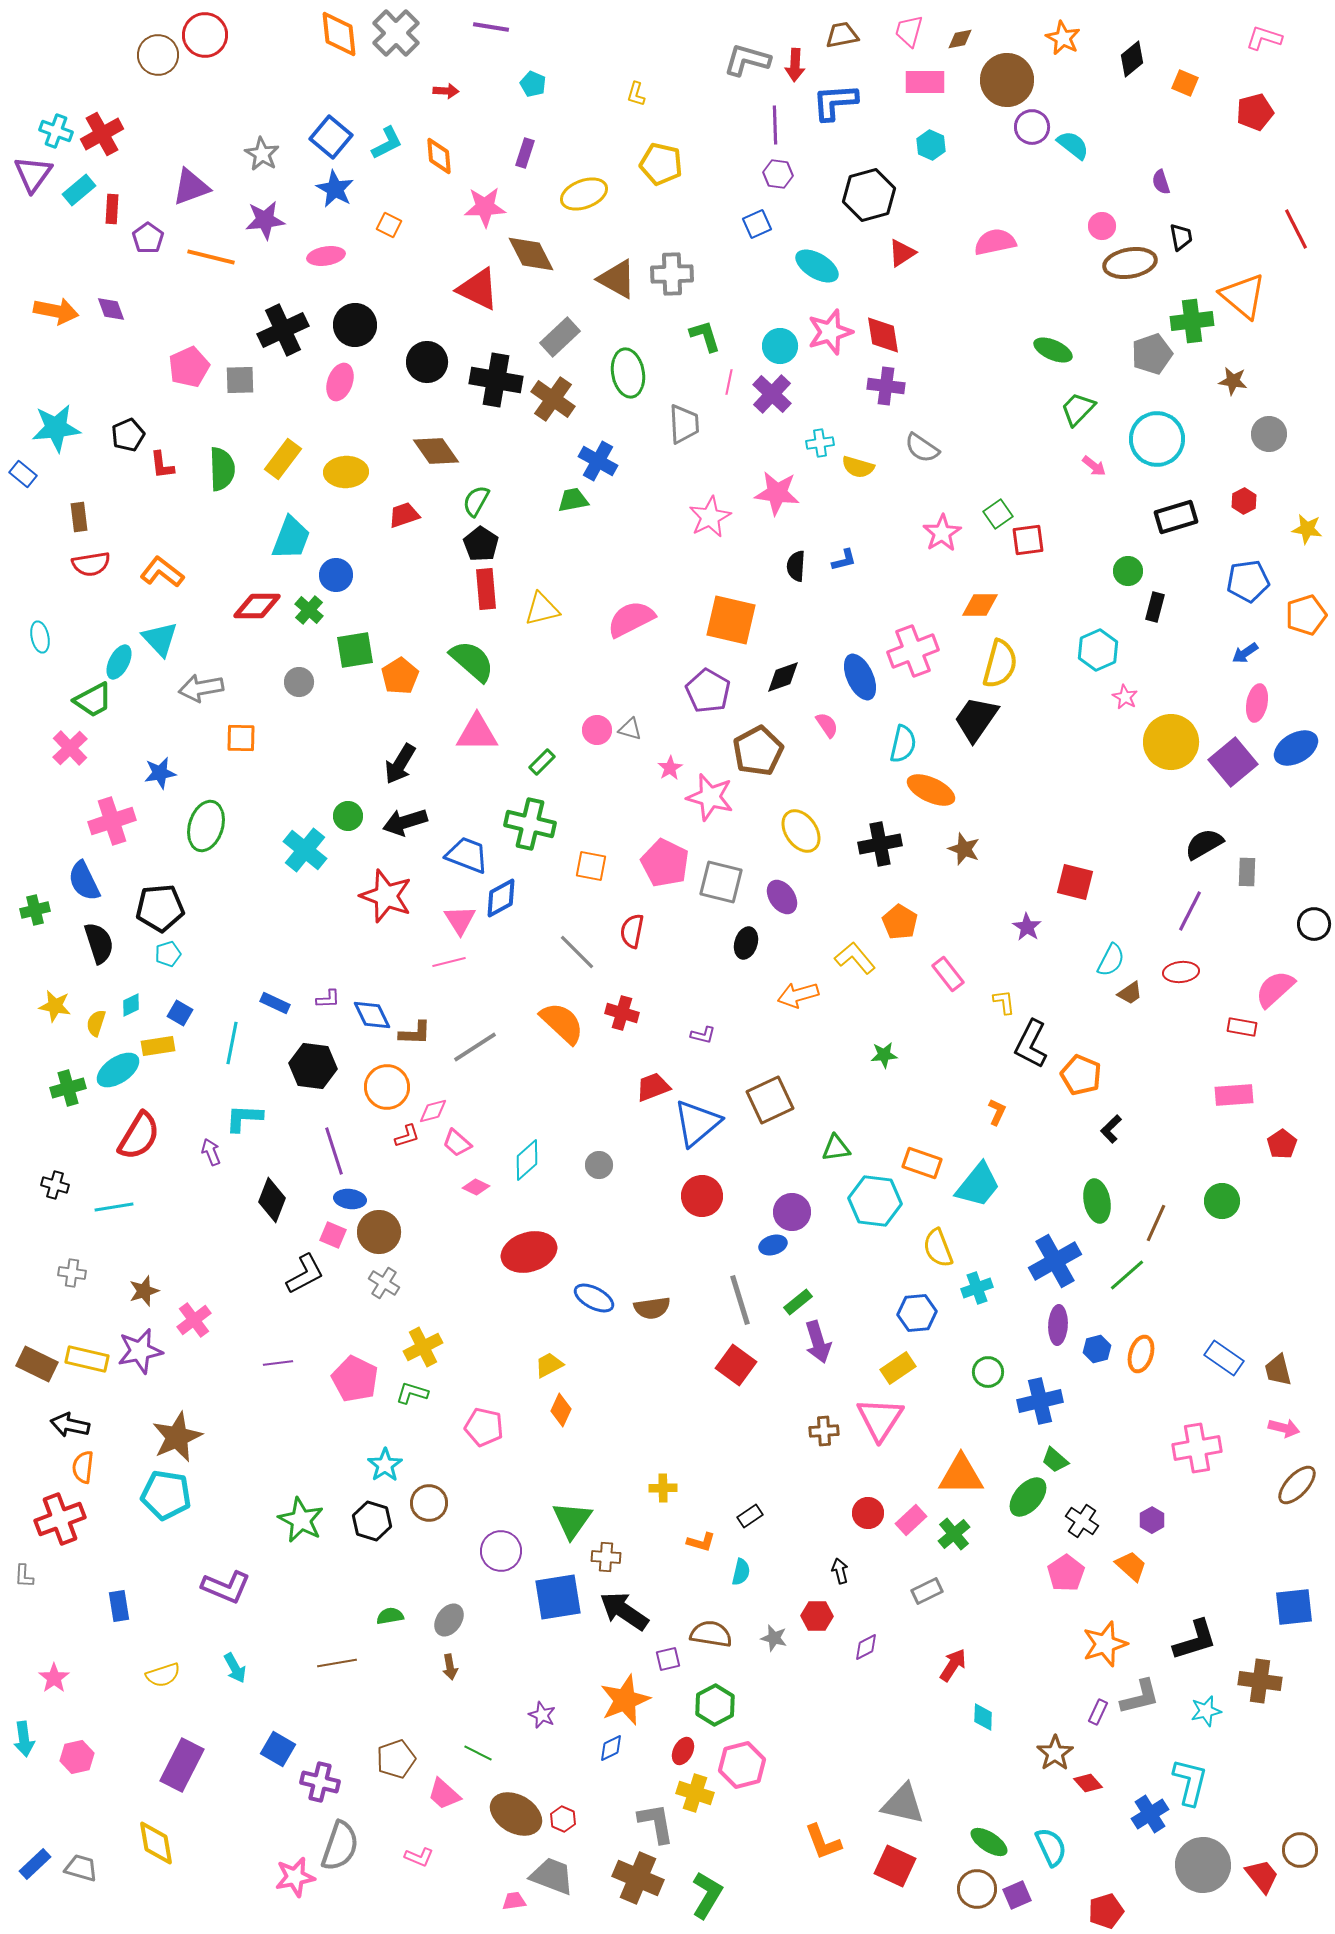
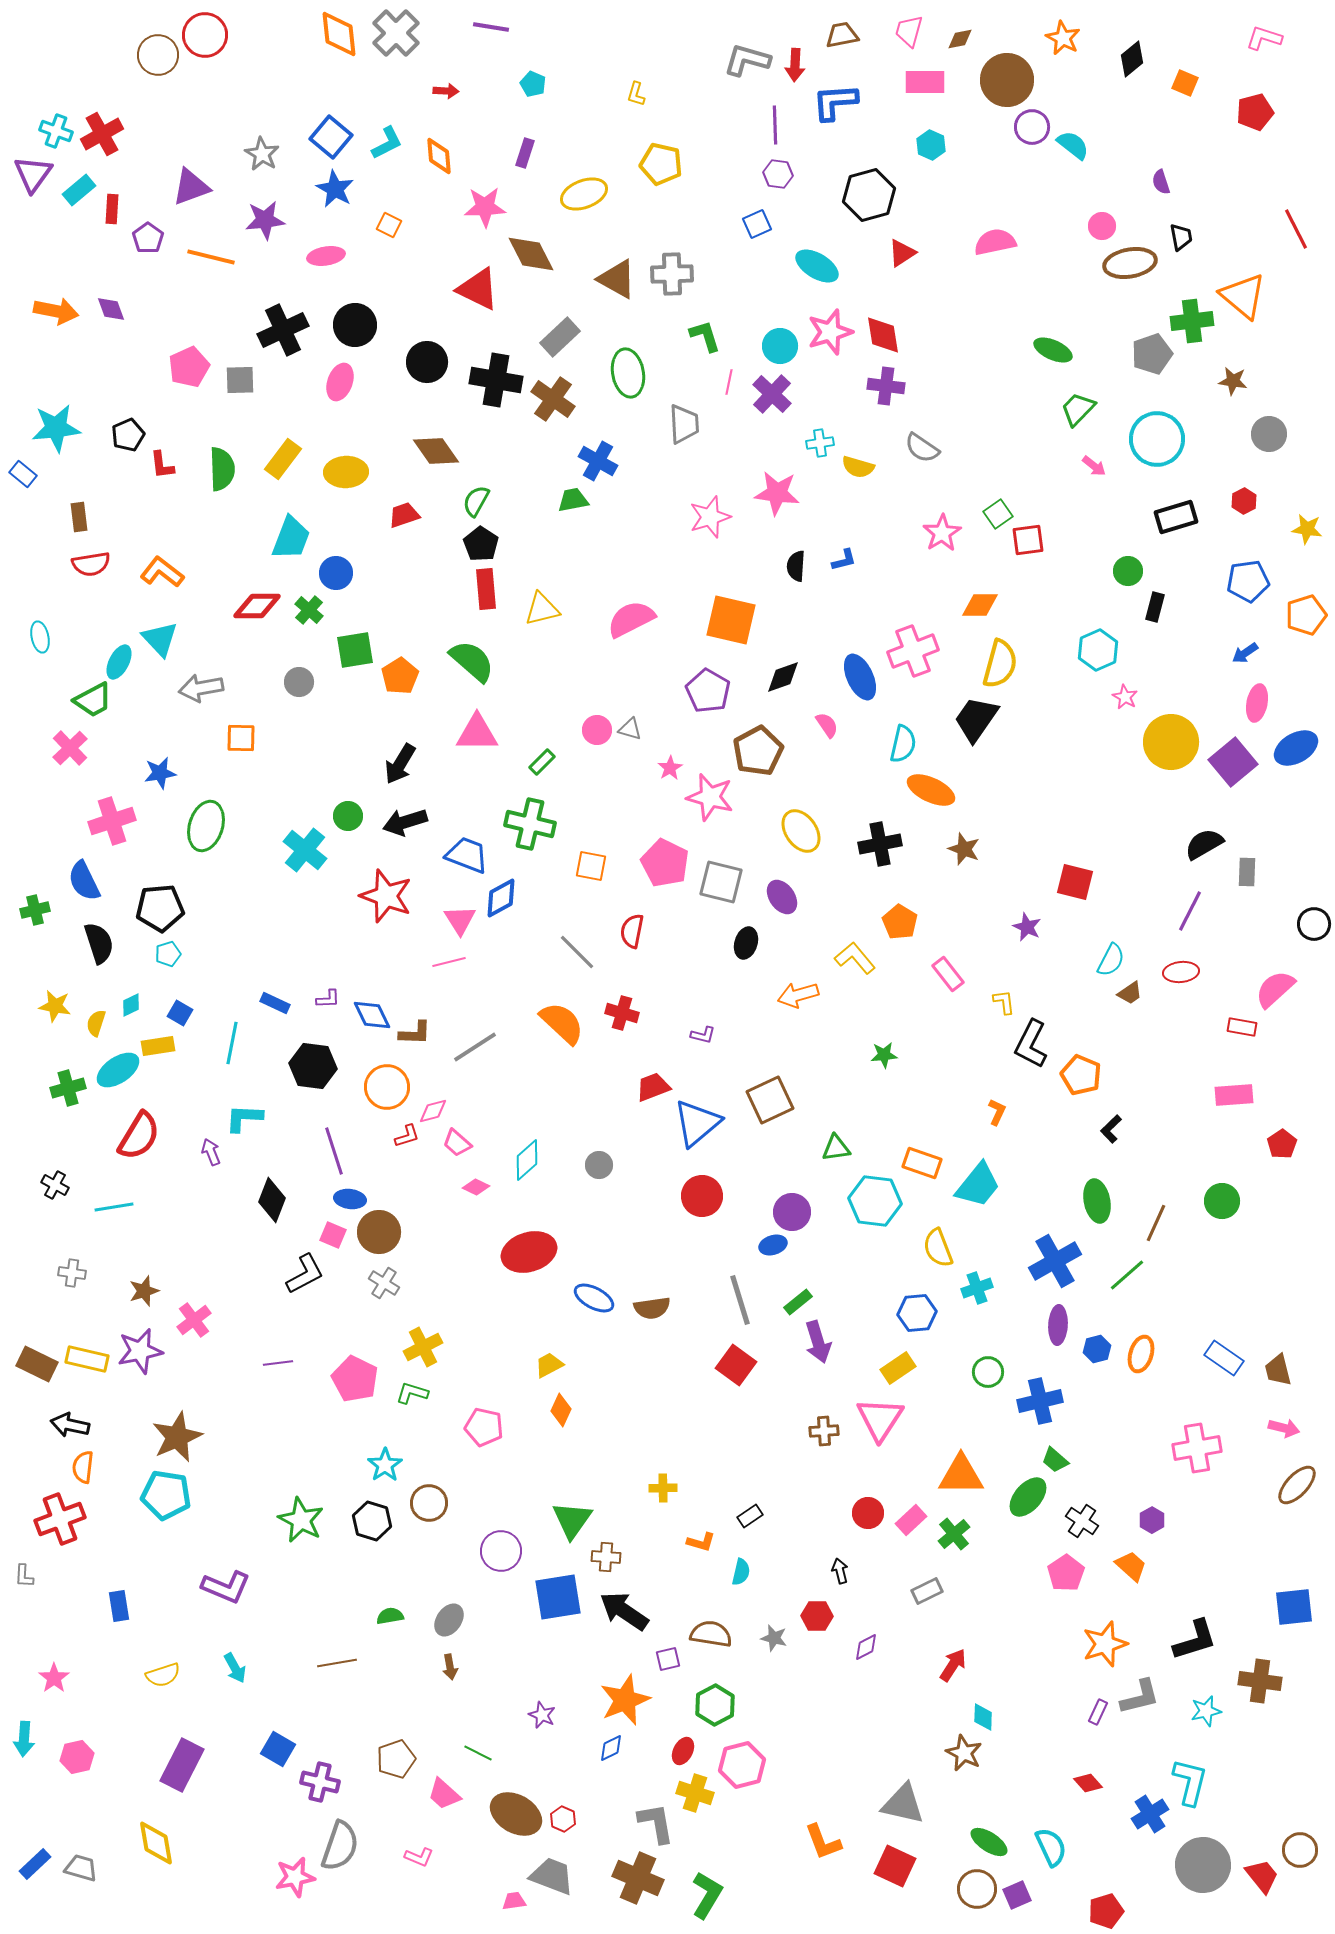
pink star at (710, 517): rotated 9 degrees clockwise
blue circle at (336, 575): moved 2 px up
purple star at (1027, 927): rotated 8 degrees counterclockwise
black cross at (55, 1185): rotated 12 degrees clockwise
cyan arrow at (24, 1739): rotated 12 degrees clockwise
brown star at (1055, 1753): moved 91 px left; rotated 12 degrees counterclockwise
